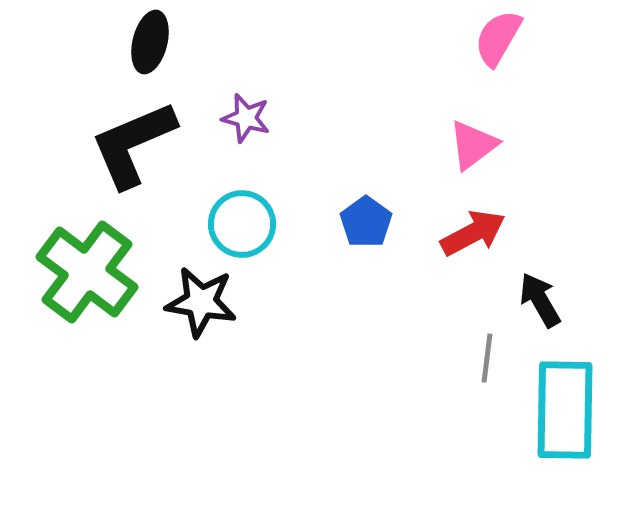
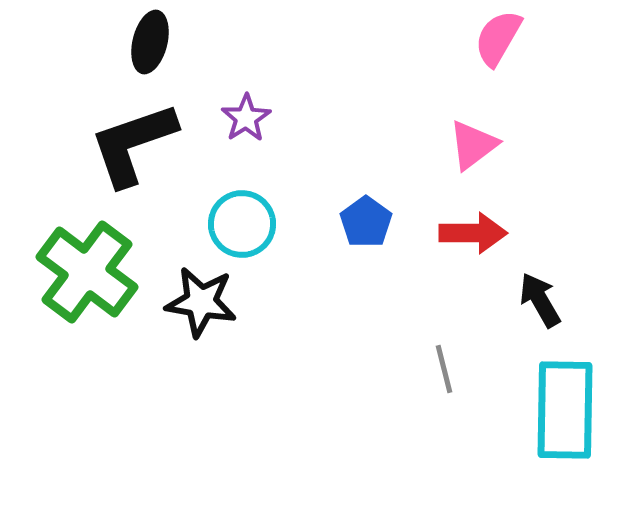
purple star: rotated 24 degrees clockwise
black L-shape: rotated 4 degrees clockwise
red arrow: rotated 28 degrees clockwise
gray line: moved 43 px left, 11 px down; rotated 21 degrees counterclockwise
